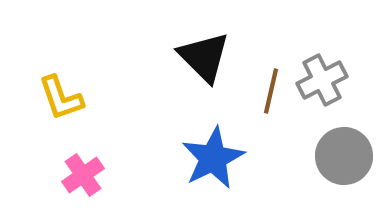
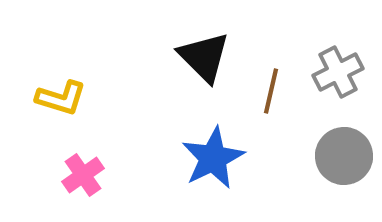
gray cross: moved 16 px right, 8 px up
yellow L-shape: rotated 54 degrees counterclockwise
